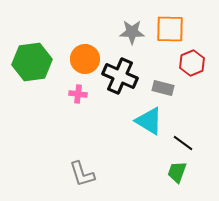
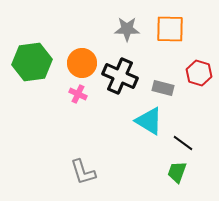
gray star: moved 5 px left, 3 px up
orange circle: moved 3 px left, 4 px down
red hexagon: moved 7 px right, 10 px down; rotated 20 degrees counterclockwise
pink cross: rotated 18 degrees clockwise
gray L-shape: moved 1 px right, 2 px up
